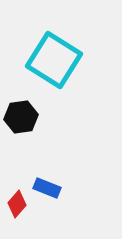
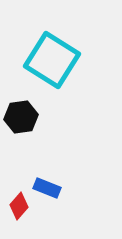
cyan square: moved 2 px left
red diamond: moved 2 px right, 2 px down
